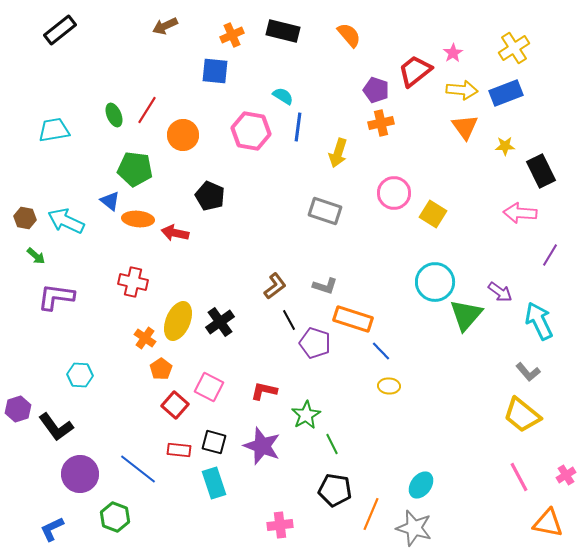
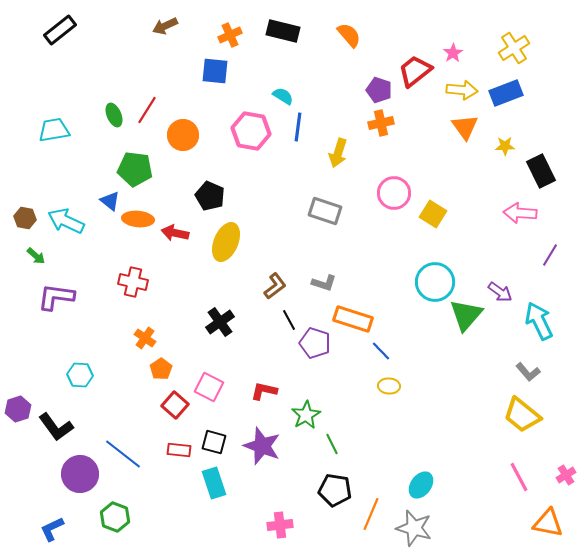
orange cross at (232, 35): moved 2 px left
purple pentagon at (376, 90): moved 3 px right
gray L-shape at (325, 286): moved 1 px left, 3 px up
yellow ellipse at (178, 321): moved 48 px right, 79 px up
blue line at (138, 469): moved 15 px left, 15 px up
